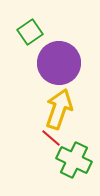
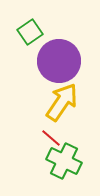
purple circle: moved 2 px up
yellow arrow: moved 3 px right, 7 px up; rotated 15 degrees clockwise
green cross: moved 10 px left, 1 px down
